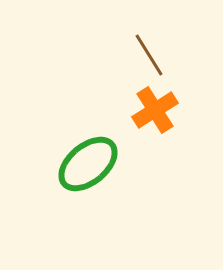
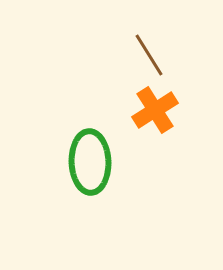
green ellipse: moved 2 px right, 2 px up; rotated 52 degrees counterclockwise
